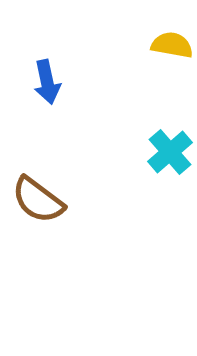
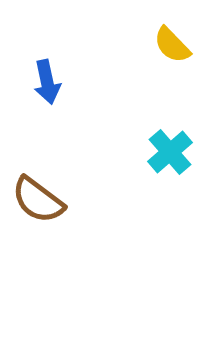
yellow semicircle: rotated 144 degrees counterclockwise
